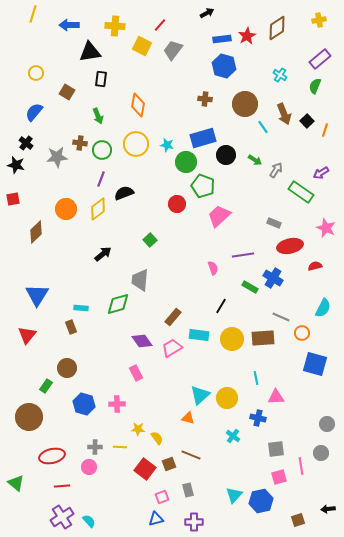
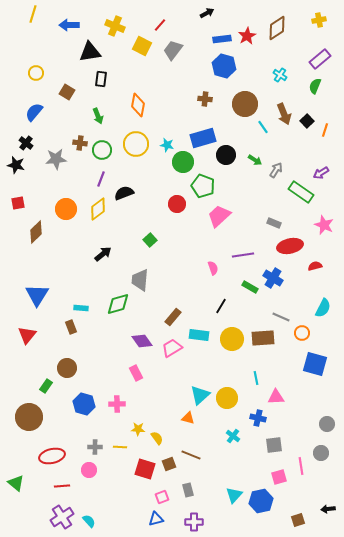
yellow cross at (115, 26): rotated 18 degrees clockwise
gray star at (57, 157): moved 1 px left, 2 px down
green circle at (186, 162): moved 3 px left
red square at (13, 199): moved 5 px right, 4 px down
pink star at (326, 228): moved 2 px left, 3 px up
gray square at (276, 449): moved 2 px left, 4 px up
pink circle at (89, 467): moved 3 px down
red square at (145, 469): rotated 20 degrees counterclockwise
